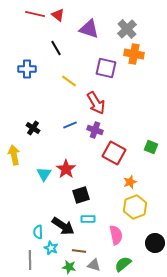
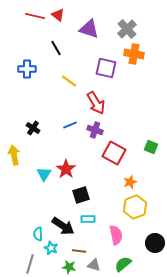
red line: moved 2 px down
cyan semicircle: moved 2 px down
gray line: moved 4 px down; rotated 18 degrees clockwise
